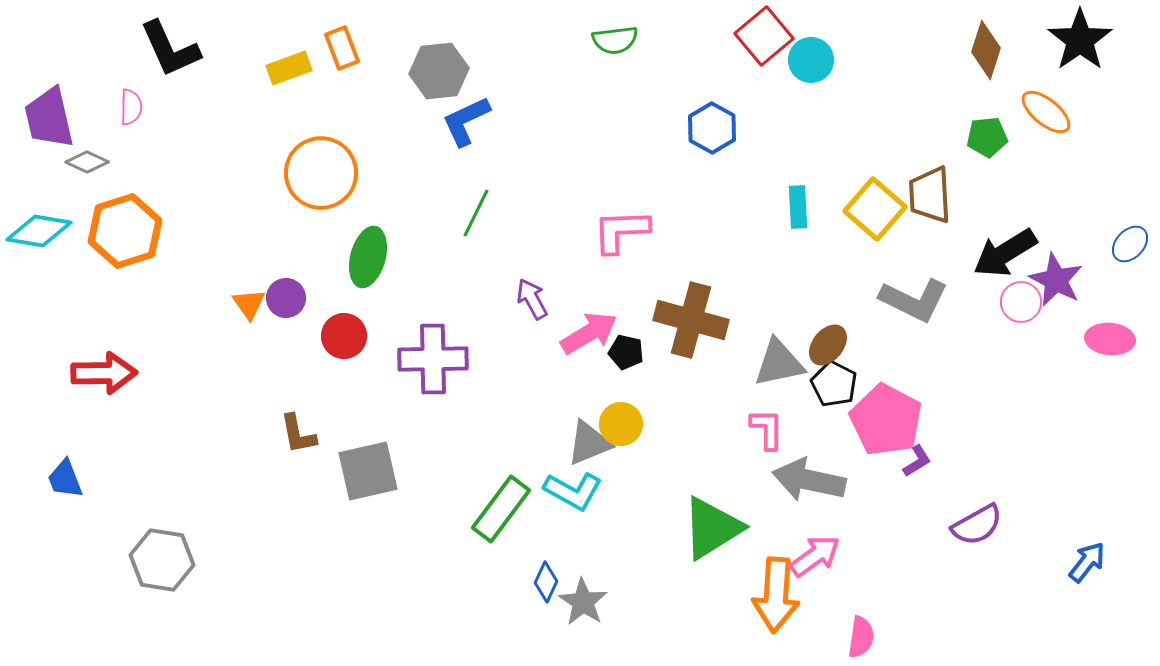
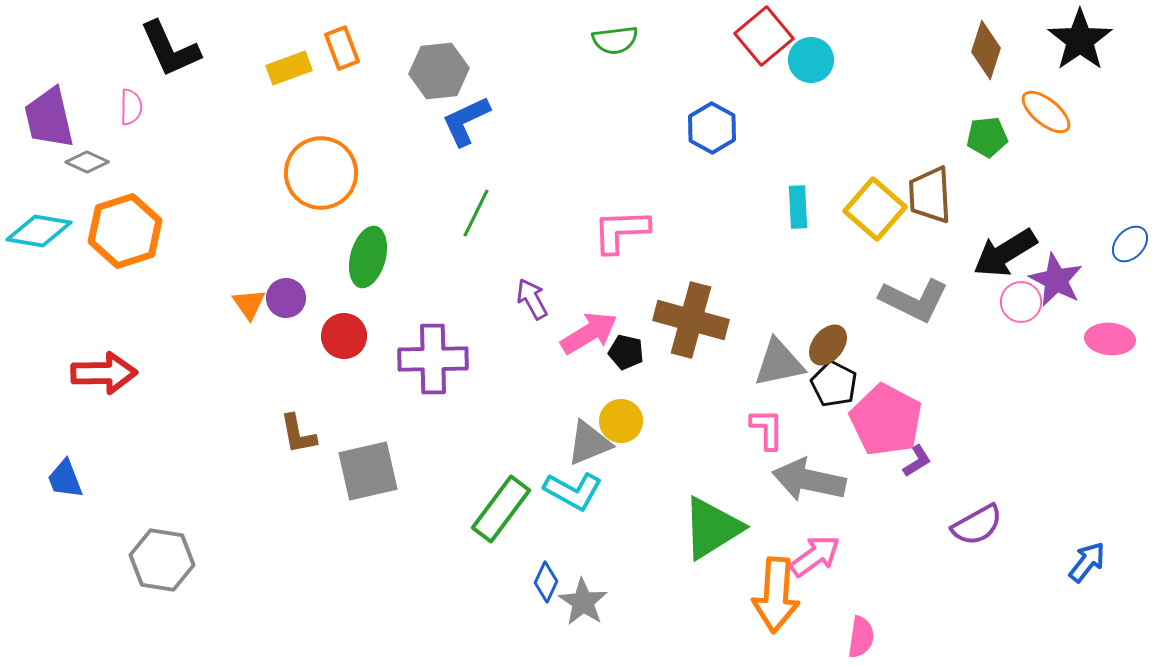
yellow circle at (621, 424): moved 3 px up
